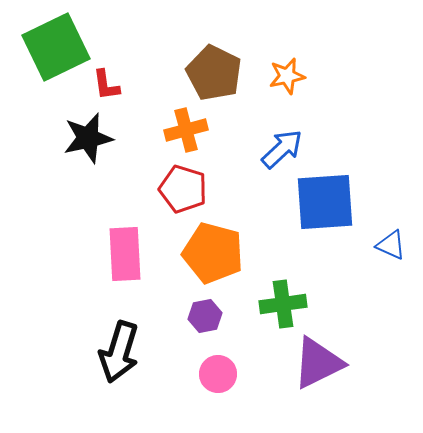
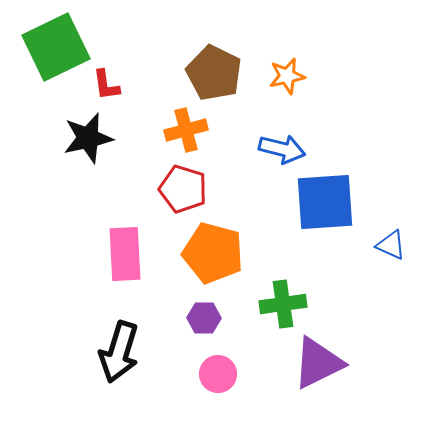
blue arrow: rotated 57 degrees clockwise
purple hexagon: moved 1 px left, 2 px down; rotated 12 degrees clockwise
